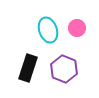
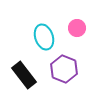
cyan ellipse: moved 4 px left, 7 px down
black rectangle: moved 4 px left, 7 px down; rotated 56 degrees counterclockwise
